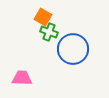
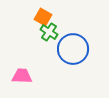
green cross: rotated 12 degrees clockwise
pink trapezoid: moved 2 px up
